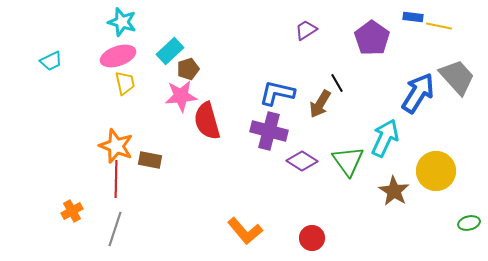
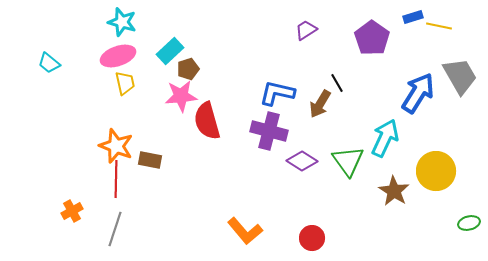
blue rectangle: rotated 24 degrees counterclockwise
cyan trapezoid: moved 2 px left, 2 px down; rotated 65 degrees clockwise
gray trapezoid: moved 3 px right, 1 px up; rotated 12 degrees clockwise
